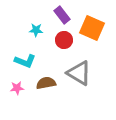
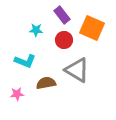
gray triangle: moved 2 px left, 3 px up
pink star: moved 6 px down
